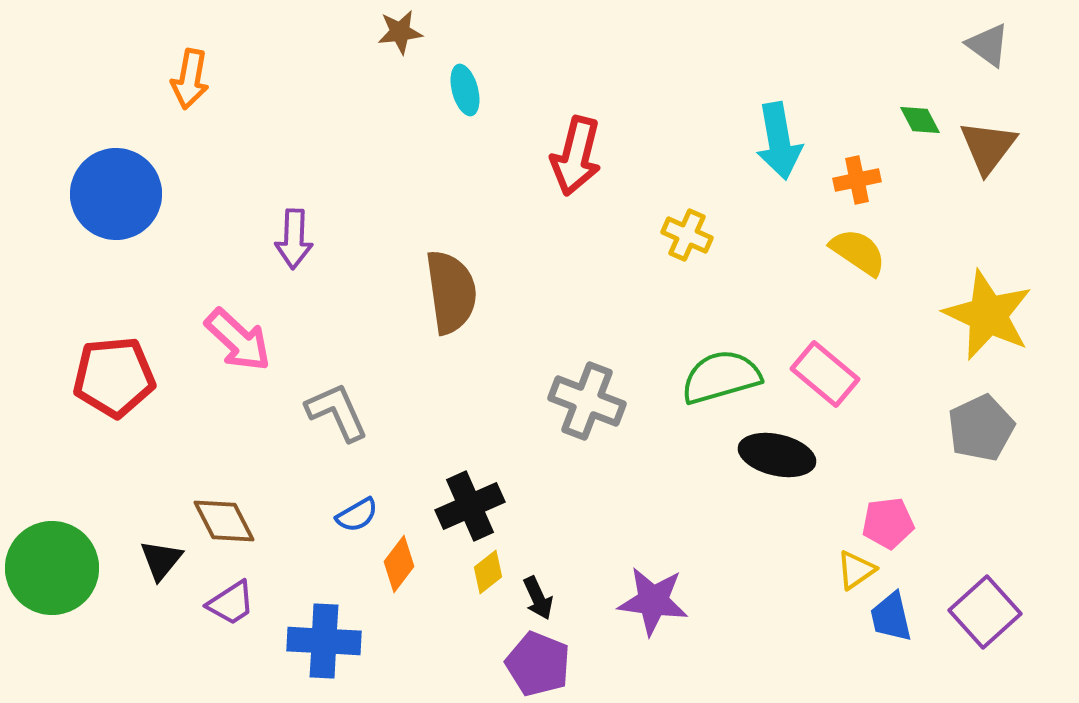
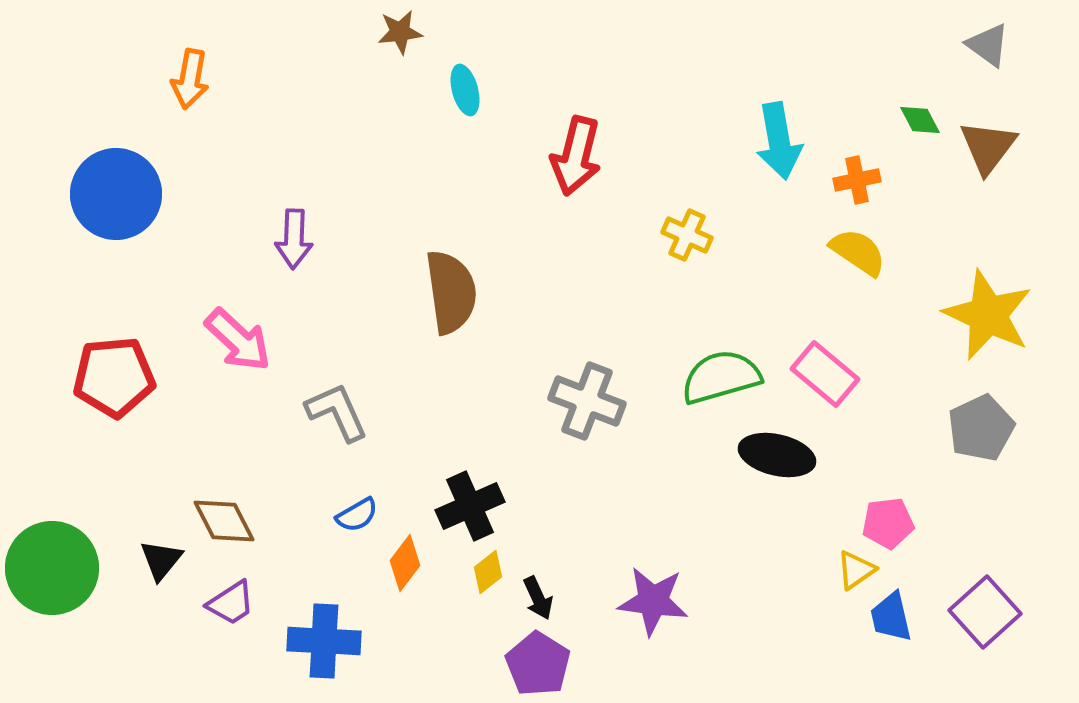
orange diamond: moved 6 px right, 1 px up
purple pentagon: rotated 10 degrees clockwise
